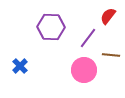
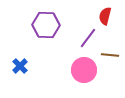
red semicircle: moved 3 px left; rotated 24 degrees counterclockwise
purple hexagon: moved 5 px left, 2 px up
brown line: moved 1 px left
